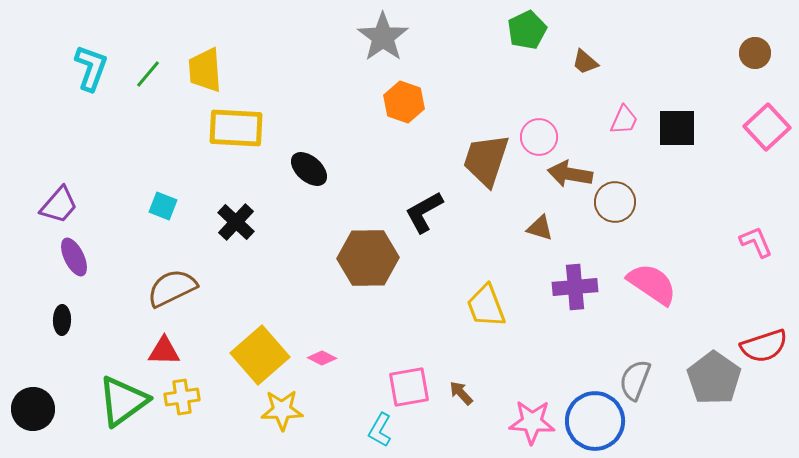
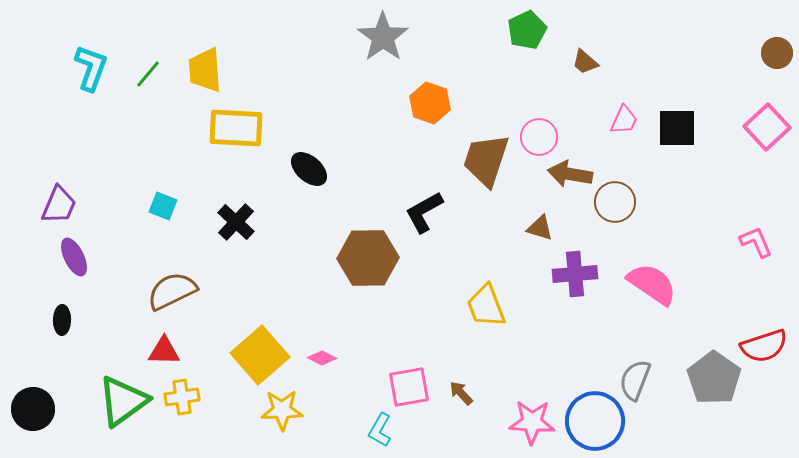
brown circle at (755, 53): moved 22 px right
orange hexagon at (404, 102): moved 26 px right, 1 px down
purple trapezoid at (59, 205): rotated 18 degrees counterclockwise
purple cross at (575, 287): moved 13 px up
brown semicircle at (172, 288): moved 3 px down
